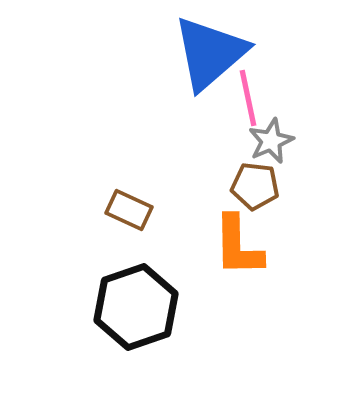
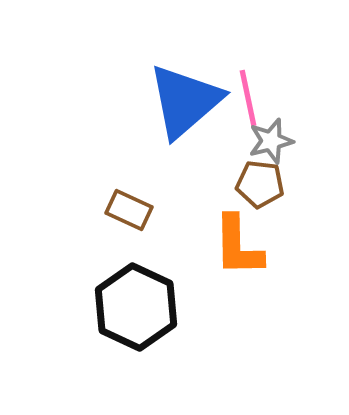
blue triangle: moved 25 px left, 48 px down
gray star: rotated 9 degrees clockwise
brown pentagon: moved 5 px right, 2 px up
black hexagon: rotated 16 degrees counterclockwise
